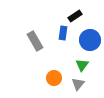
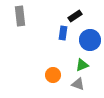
gray rectangle: moved 15 px left, 25 px up; rotated 24 degrees clockwise
green triangle: rotated 32 degrees clockwise
orange circle: moved 1 px left, 3 px up
gray triangle: rotated 48 degrees counterclockwise
